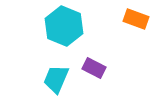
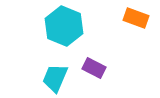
orange rectangle: moved 1 px up
cyan trapezoid: moved 1 px left, 1 px up
